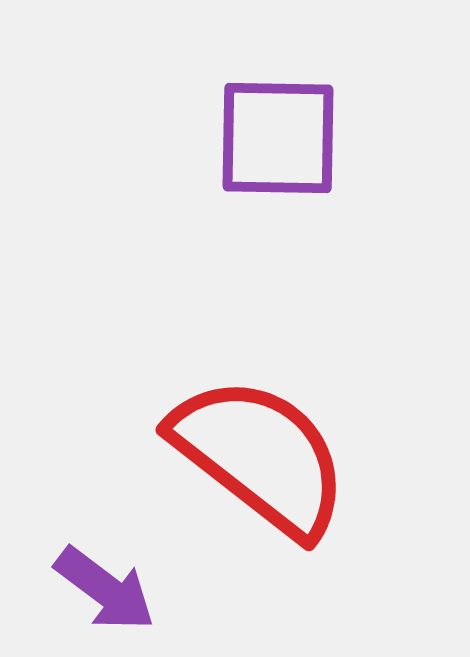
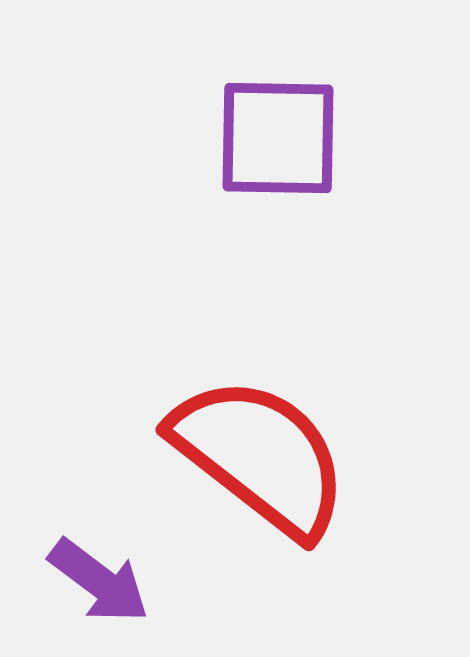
purple arrow: moved 6 px left, 8 px up
